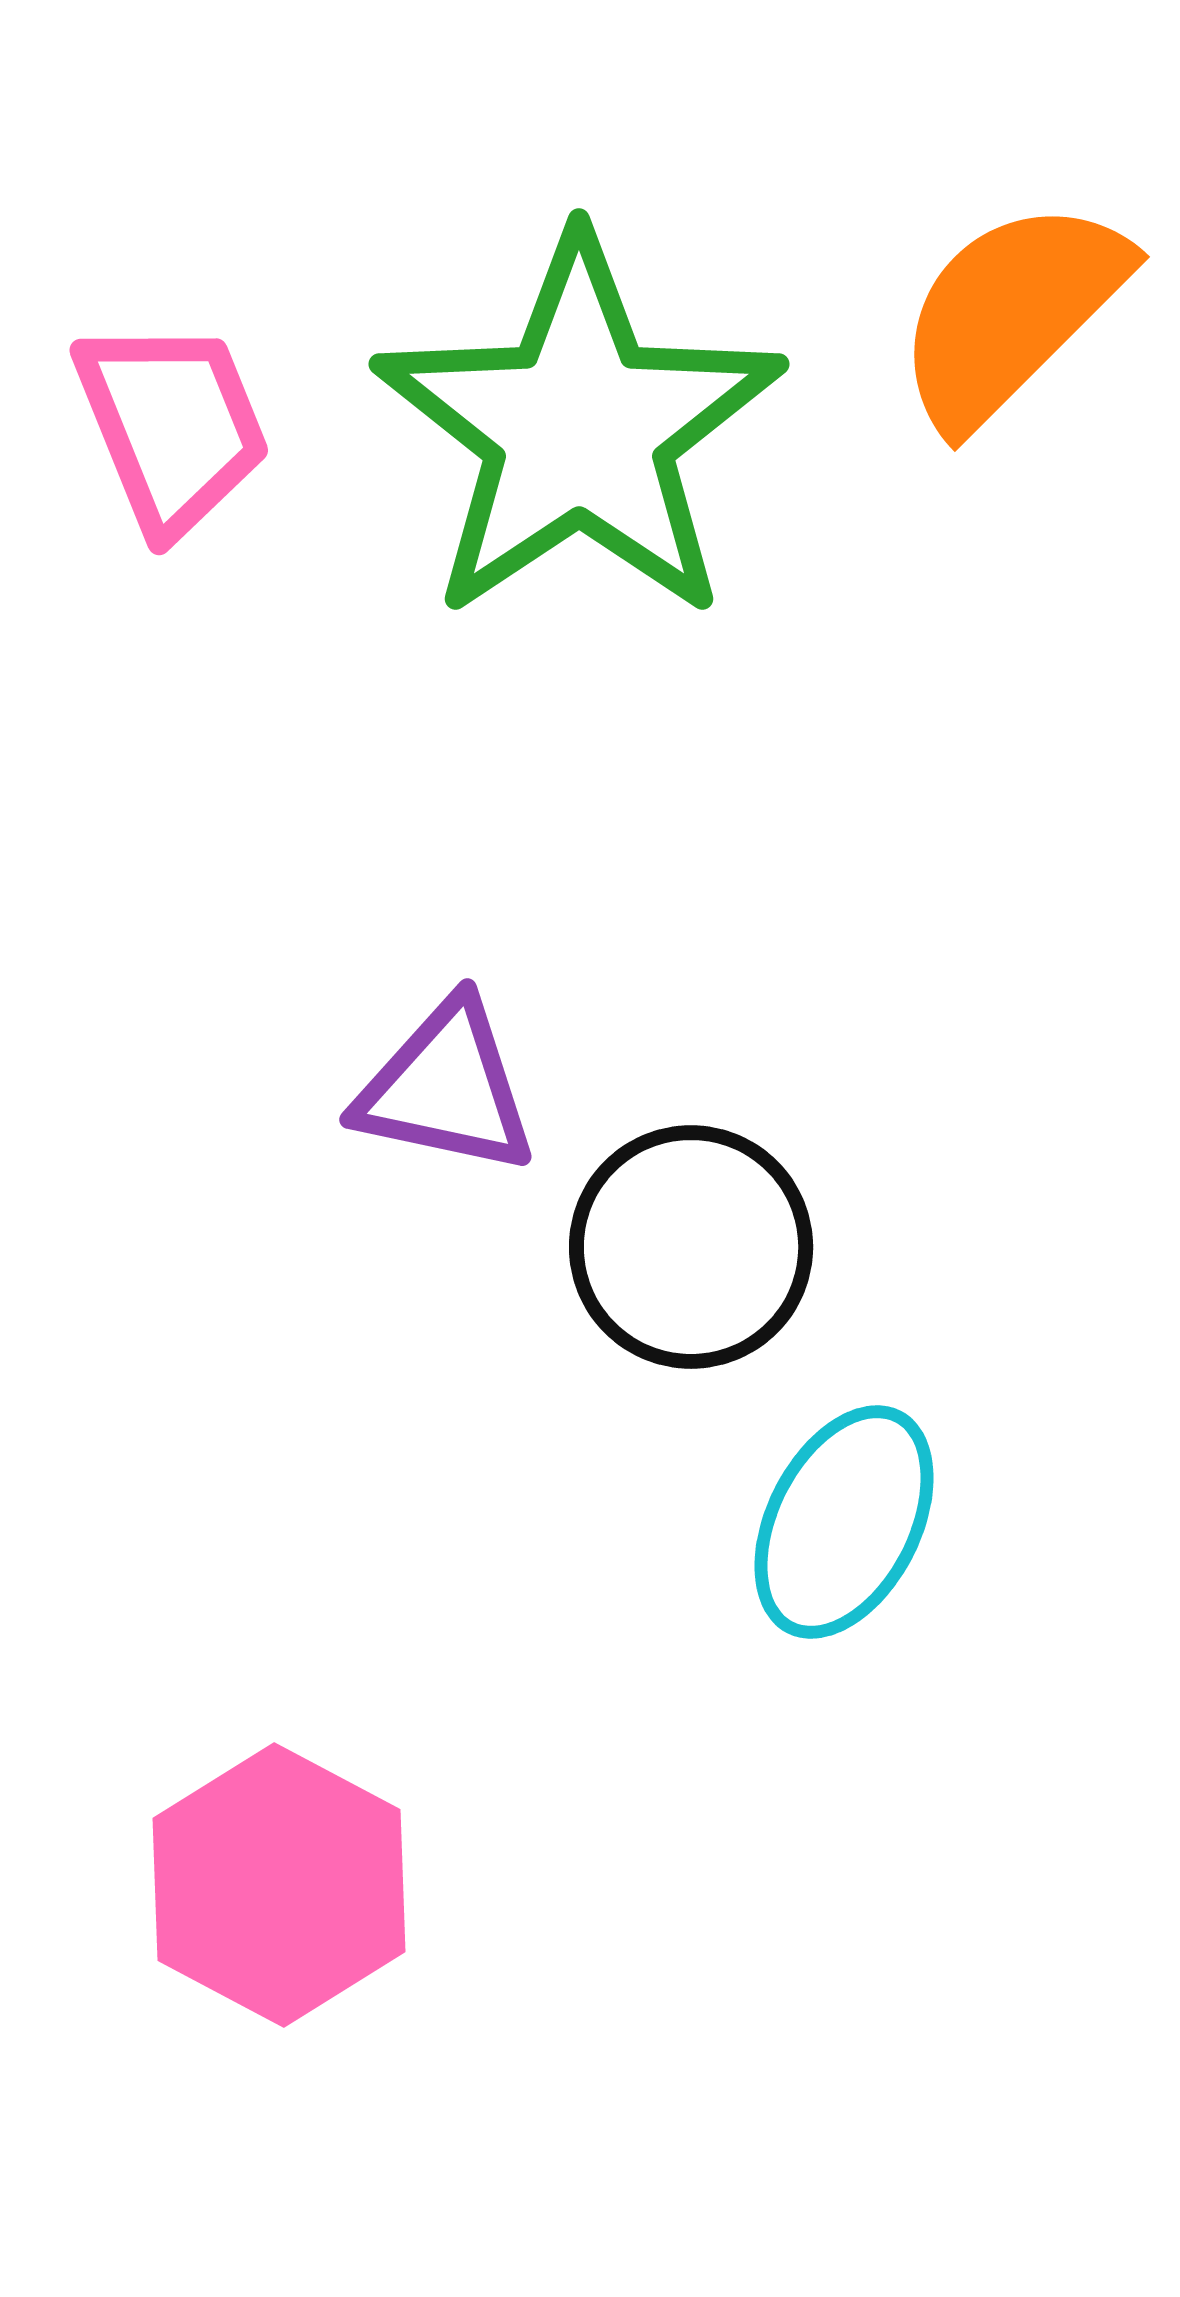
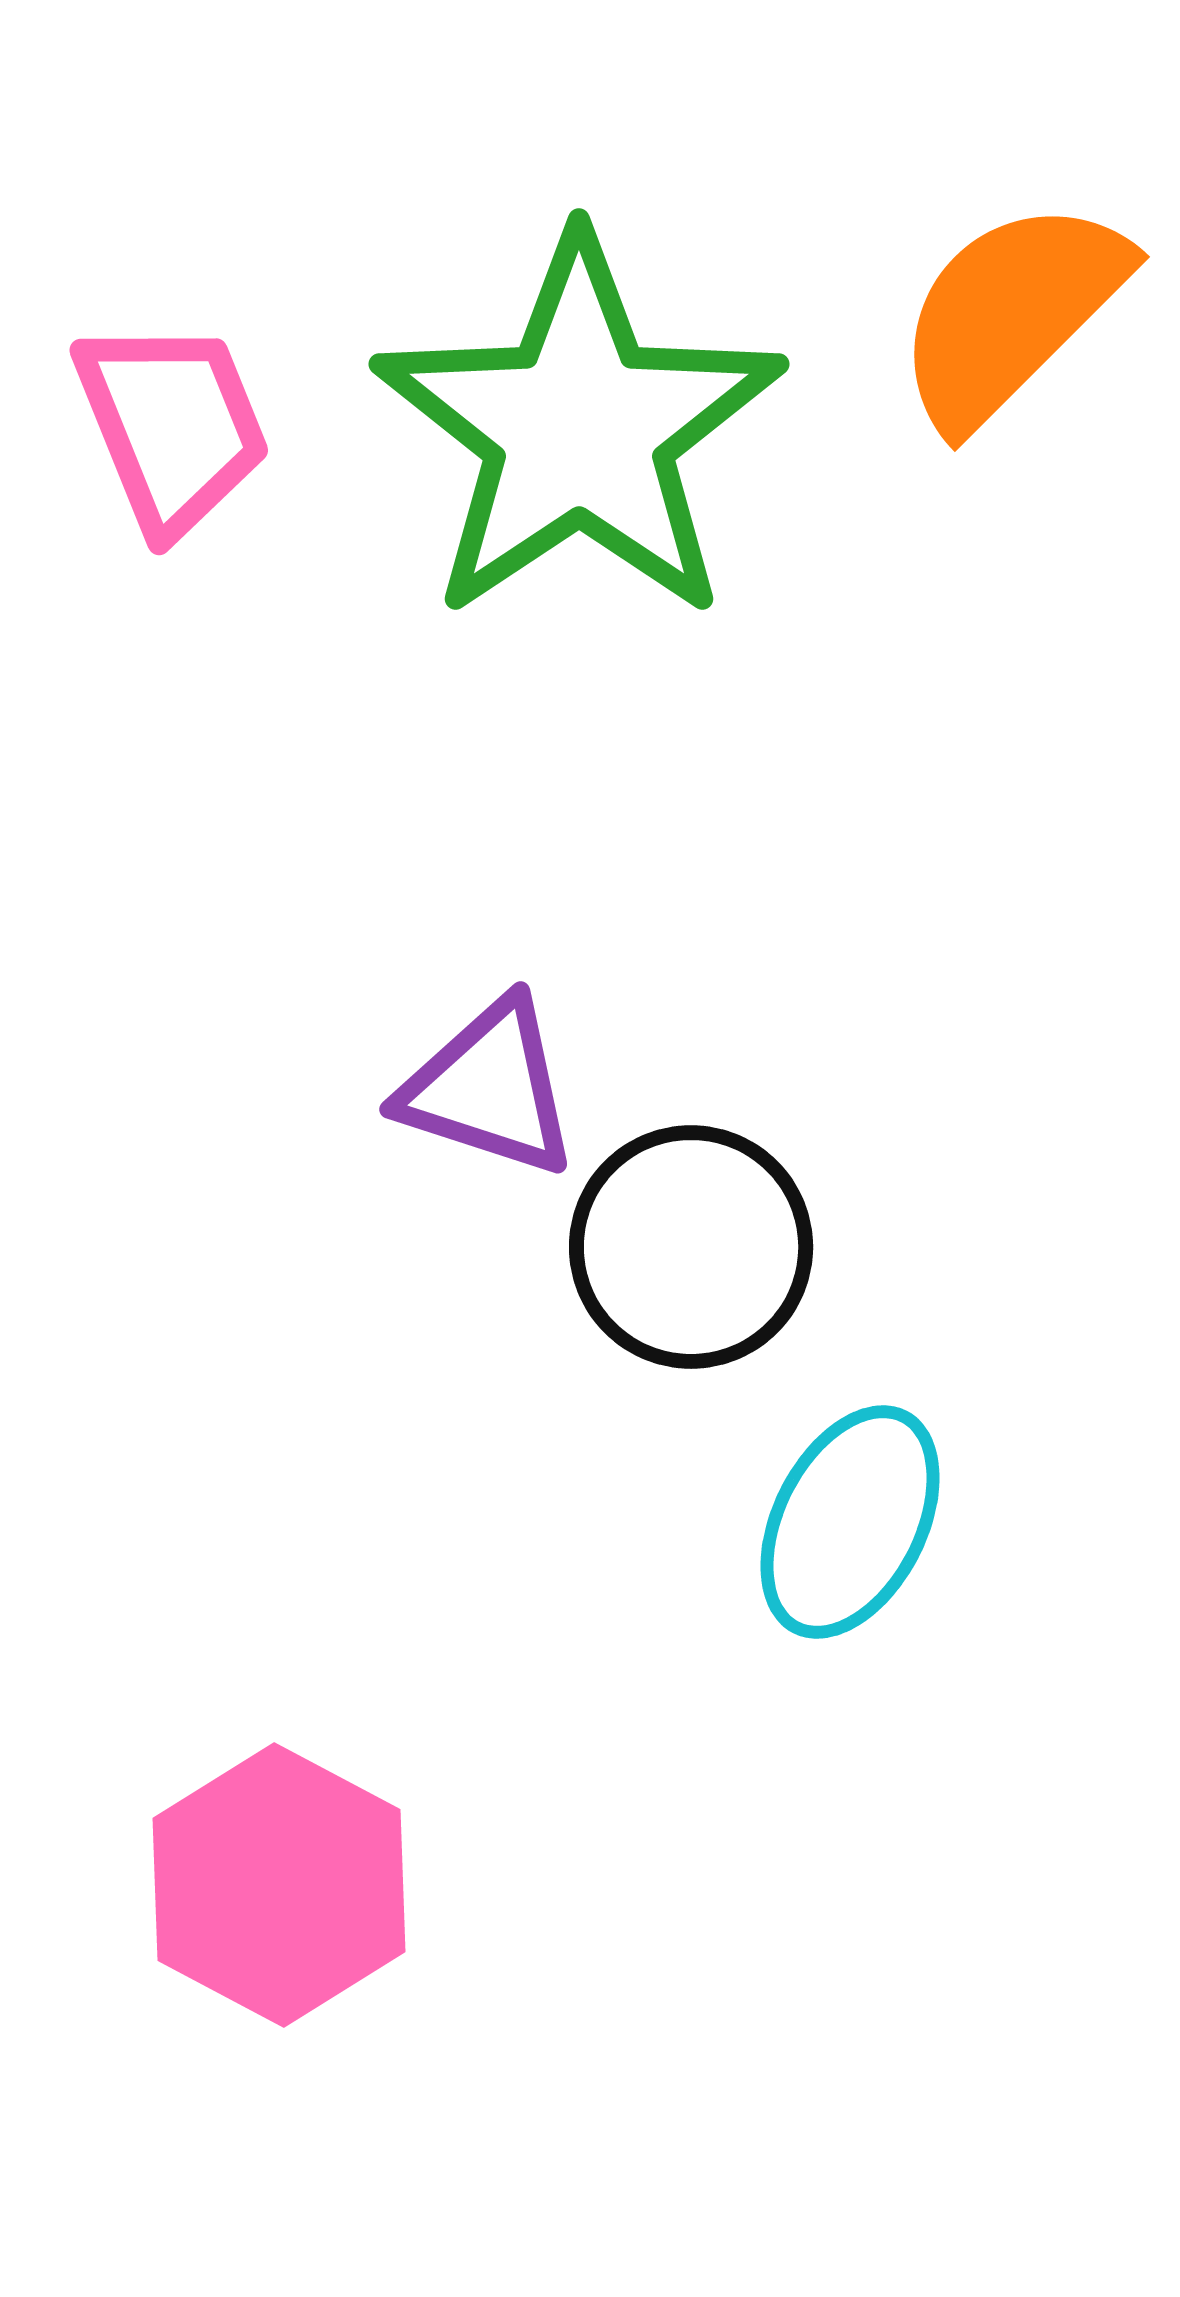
purple triangle: moved 43 px right; rotated 6 degrees clockwise
cyan ellipse: moved 6 px right
